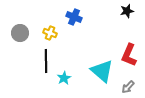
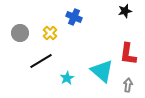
black star: moved 2 px left
yellow cross: rotated 24 degrees clockwise
red L-shape: moved 1 px left, 1 px up; rotated 15 degrees counterclockwise
black line: moved 5 px left; rotated 60 degrees clockwise
cyan star: moved 3 px right
gray arrow: moved 2 px up; rotated 144 degrees clockwise
